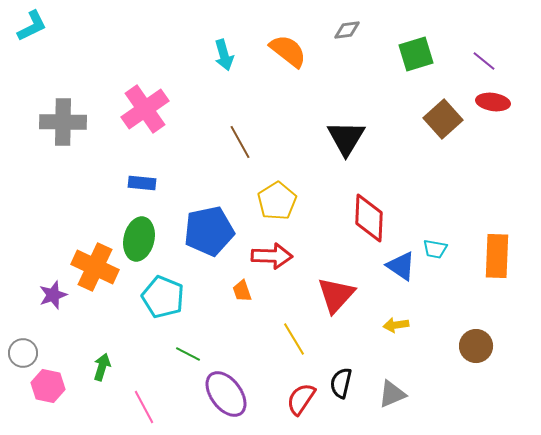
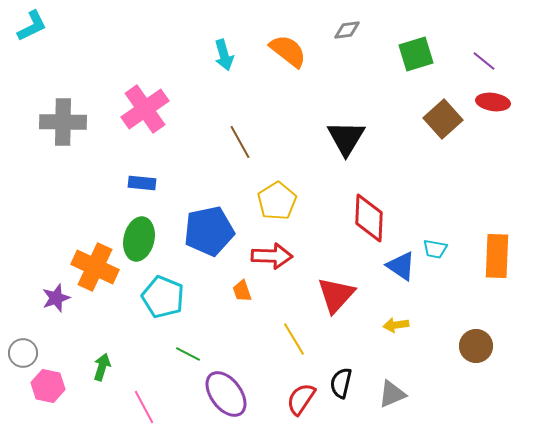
purple star: moved 3 px right, 3 px down
